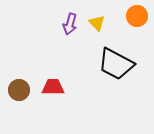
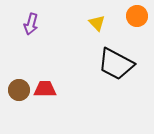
purple arrow: moved 39 px left
red trapezoid: moved 8 px left, 2 px down
